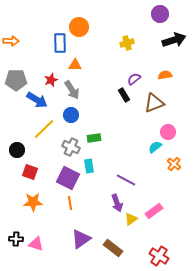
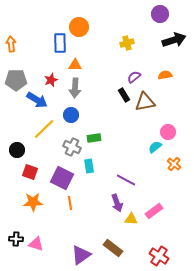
orange arrow: moved 3 px down; rotated 98 degrees counterclockwise
purple semicircle: moved 2 px up
gray arrow: moved 3 px right, 2 px up; rotated 36 degrees clockwise
brown triangle: moved 9 px left, 1 px up; rotated 10 degrees clockwise
gray cross: moved 1 px right
purple square: moved 6 px left
yellow triangle: rotated 40 degrees clockwise
purple triangle: moved 16 px down
